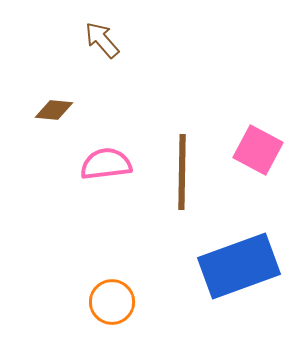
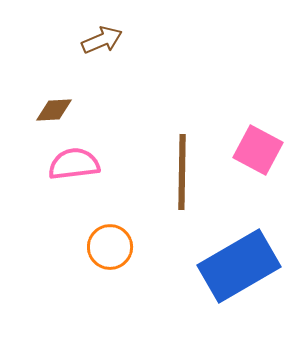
brown arrow: rotated 108 degrees clockwise
brown diamond: rotated 9 degrees counterclockwise
pink semicircle: moved 32 px left
blue rectangle: rotated 10 degrees counterclockwise
orange circle: moved 2 px left, 55 px up
